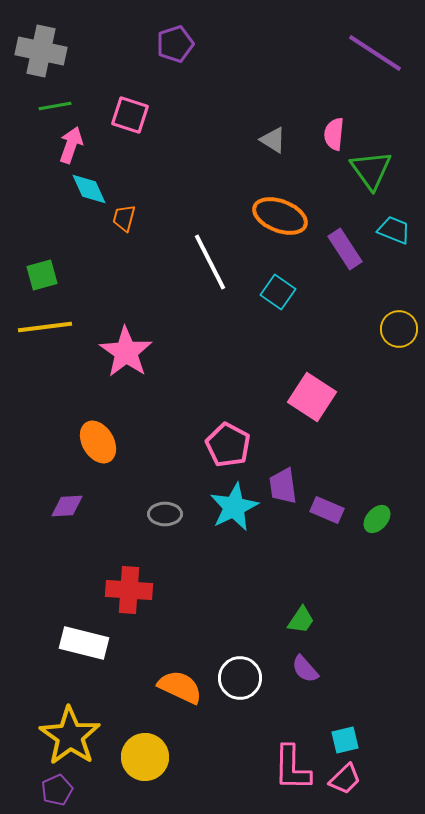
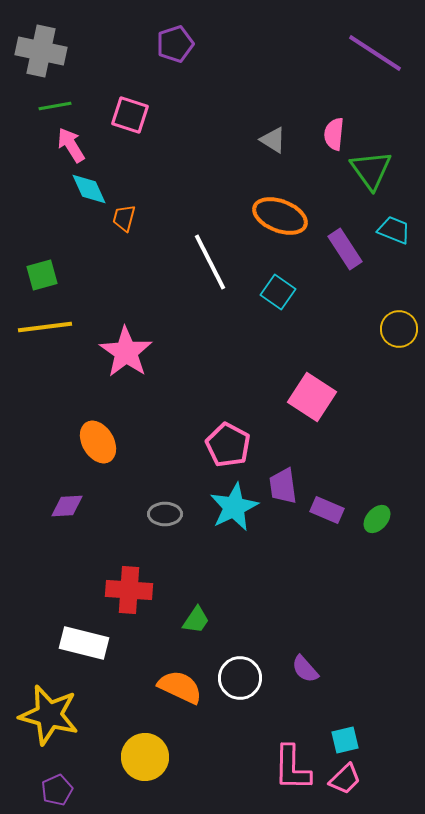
pink arrow at (71, 145): rotated 51 degrees counterclockwise
green trapezoid at (301, 620): moved 105 px left
yellow star at (70, 736): moved 21 px left, 21 px up; rotated 20 degrees counterclockwise
